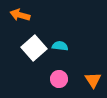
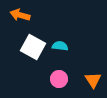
white square: moved 1 px left, 1 px up; rotated 20 degrees counterclockwise
